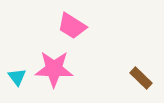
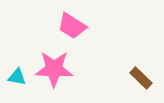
cyan triangle: rotated 42 degrees counterclockwise
